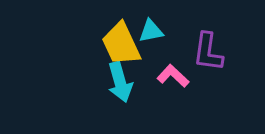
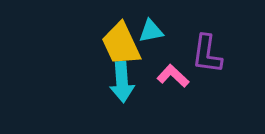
purple L-shape: moved 1 px left, 2 px down
cyan arrow: moved 2 px right; rotated 12 degrees clockwise
